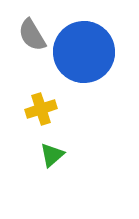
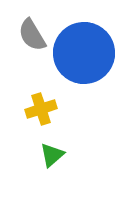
blue circle: moved 1 px down
